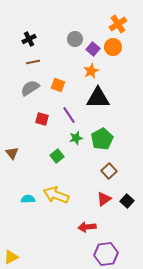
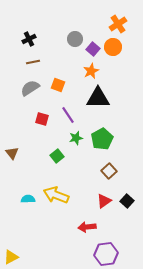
purple line: moved 1 px left
red triangle: moved 2 px down
